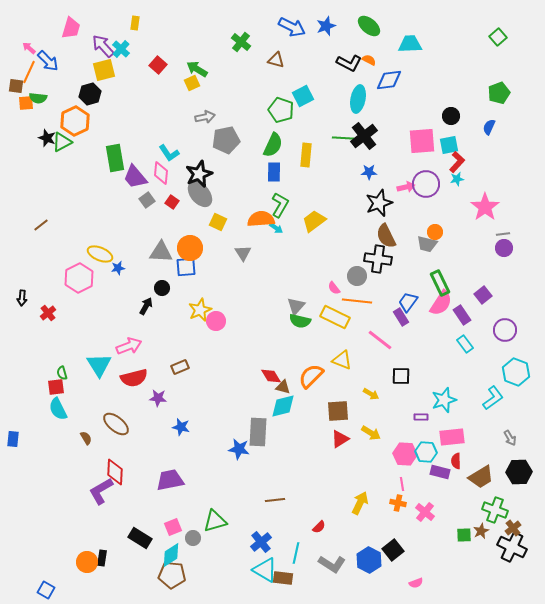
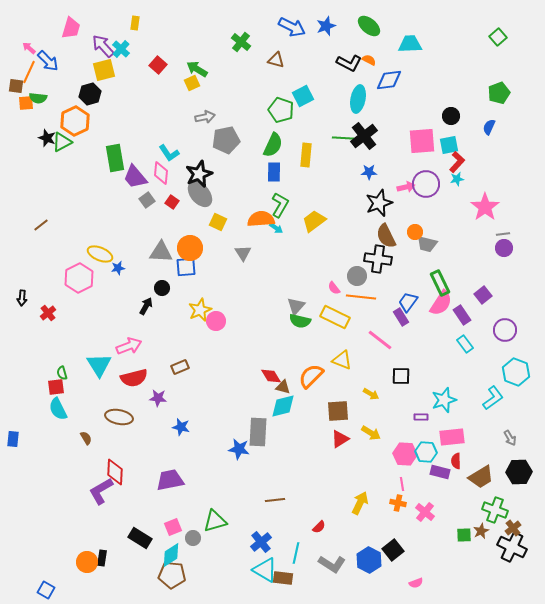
orange circle at (435, 232): moved 20 px left
orange line at (357, 301): moved 4 px right, 4 px up
brown ellipse at (116, 424): moved 3 px right, 7 px up; rotated 28 degrees counterclockwise
